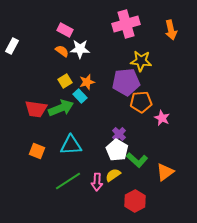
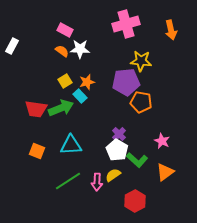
orange pentagon: rotated 15 degrees clockwise
pink star: moved 23 px down
